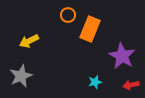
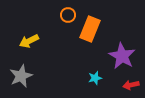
cyan star: moved 4 px up
